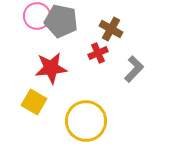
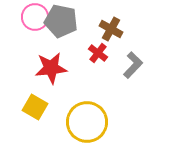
pink circle: moved 2 px left, 1 px down
red cross: rotated 30 degrees counterclockwise
gray L-shape: moved 1 px left, 4 px up
yellow square: moved 1 px right, 5 px down
yellow circle: moved 1 px right, 1 px down
